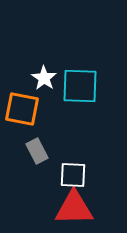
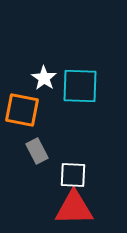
orange square: moved 1 px down
